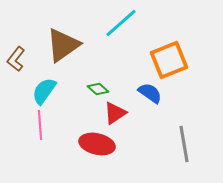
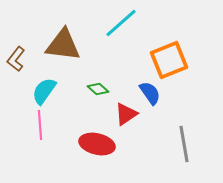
brown triangle: rotated 42 degrees clockwise
blue semicircle: rotated 20 degrees clockwise
red triangle: moved 11 px right, 1 px down
